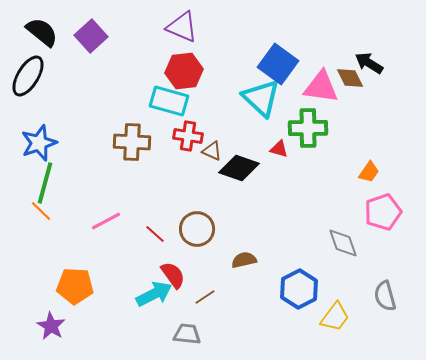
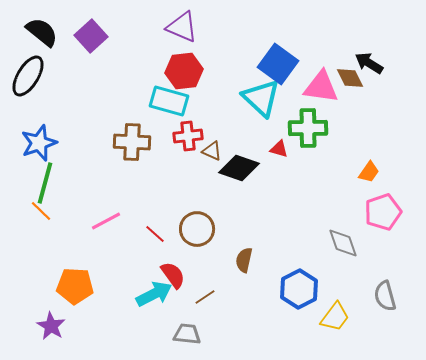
red cross: rotated 16 degrees counterclockwise
brown semicircle: rotated 65 degrees counterclockwise
